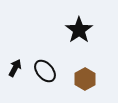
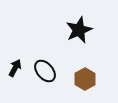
black star: rotated 12 degrees clockwise
